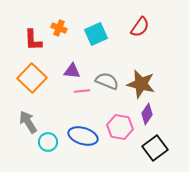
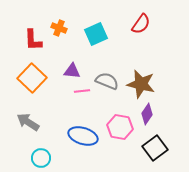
red semicircle: moved 1 px right, 3 px up
gray arrow: rotated 25 degrees counterclockwise
cyan circle: moved 7 px left, 16 px down
